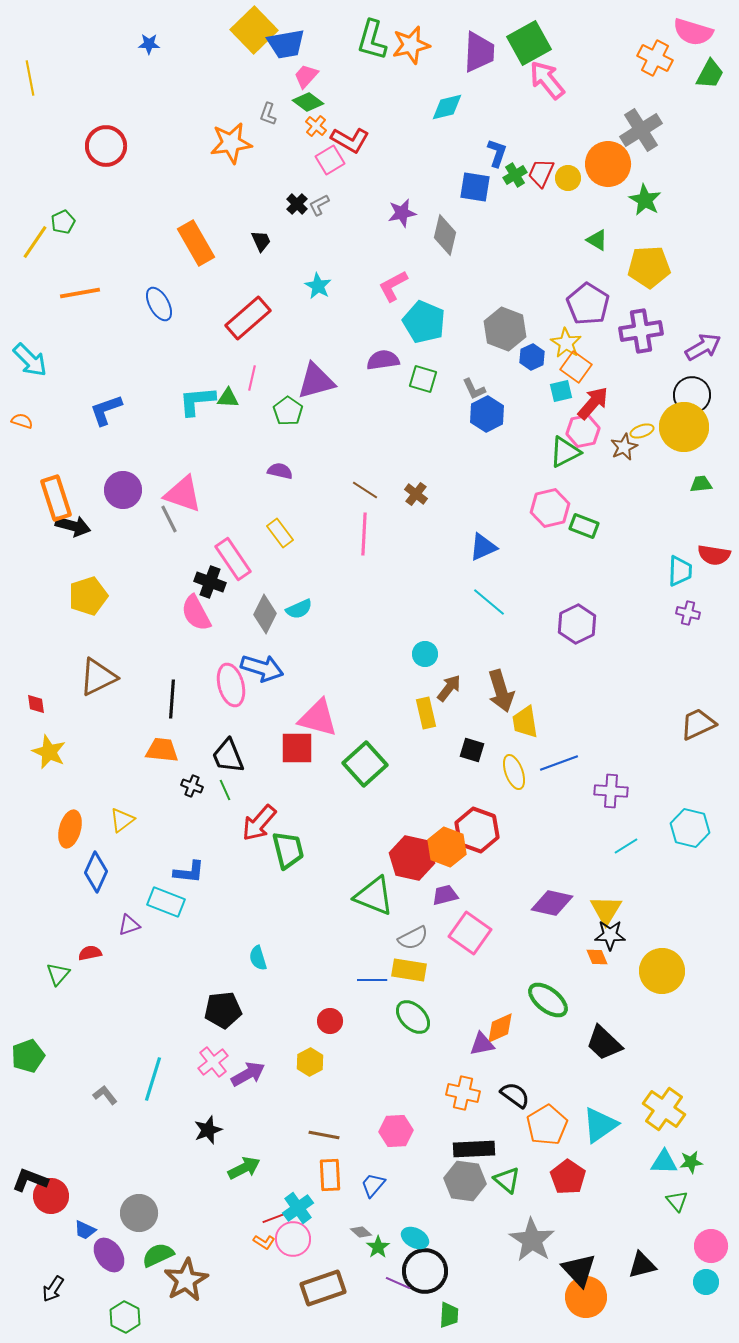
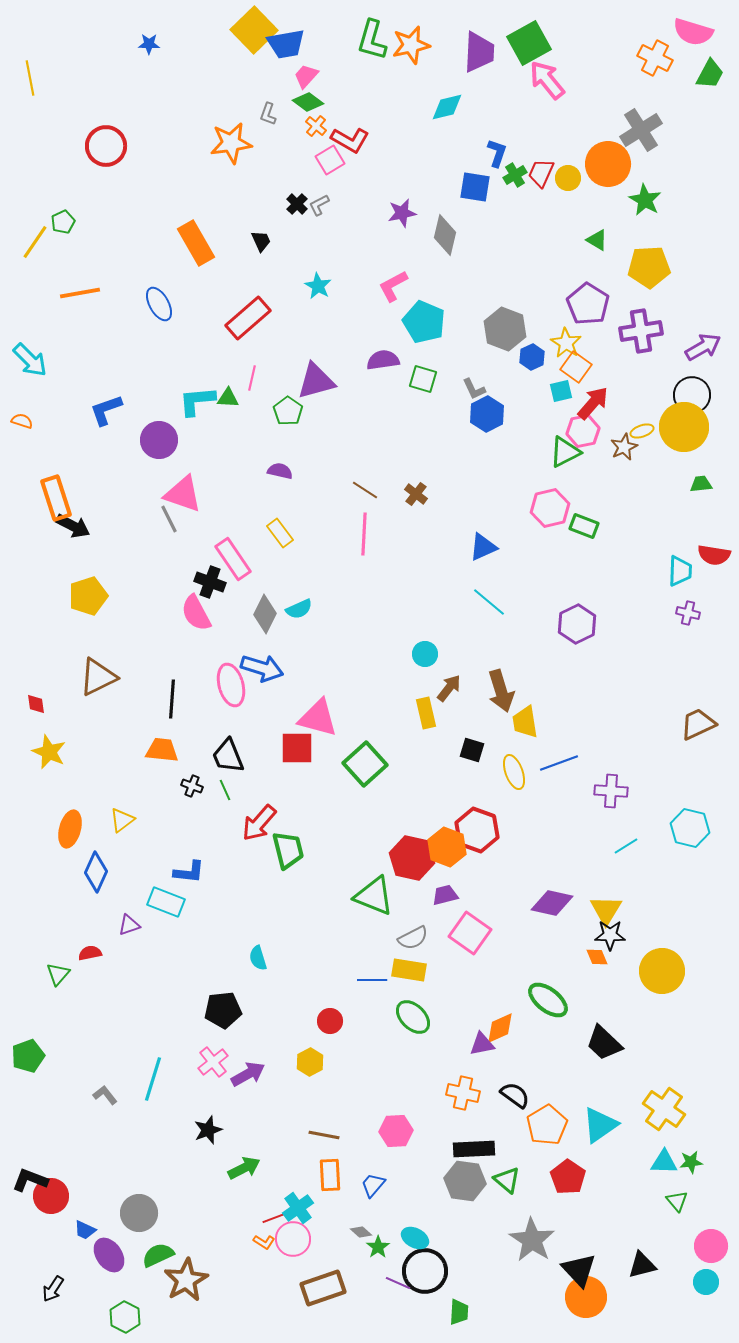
purple circle at (123, 490): moved 36 px right, 50 px up
black arrow at (73, 526): rotated 12 degrees clockwise
green trapezoid at (449, 1315): moved 10 px right, 3 px up
